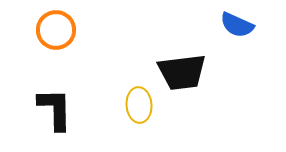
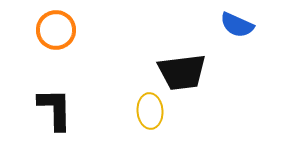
yellow ellipse: moved 11 px right, 6 px down
